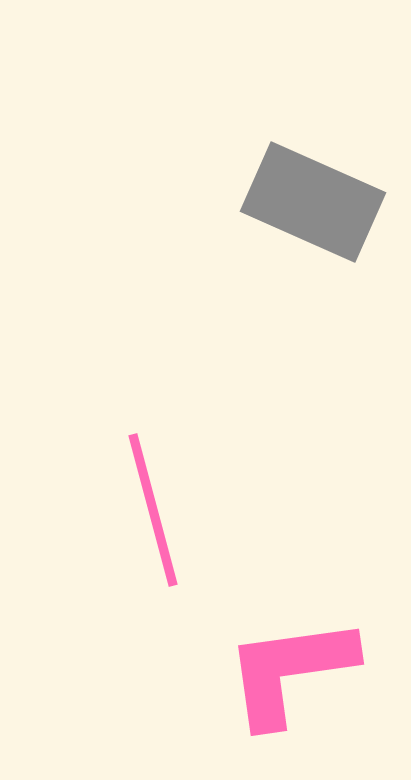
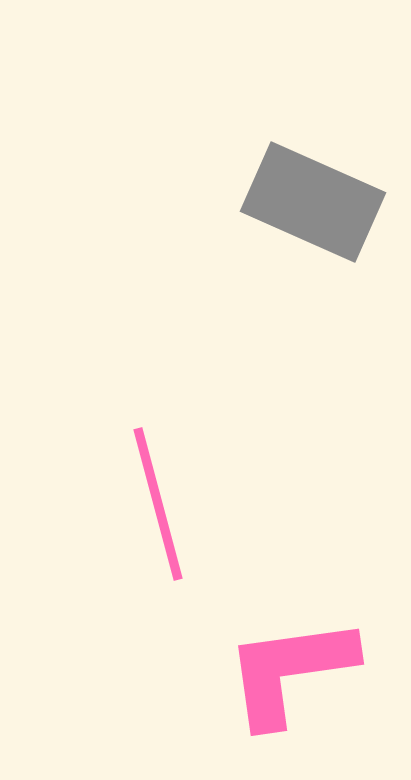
pink line: moved 5 px right, 6 px up
